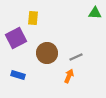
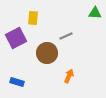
gray line: moved 10 px left, 21 px up
blue rectangle: moved 1 px left, 7 px down
